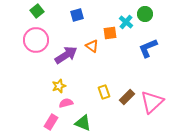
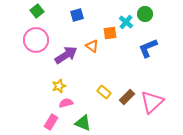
yellow rectangle: rotated 32 degrees counterclockwise
